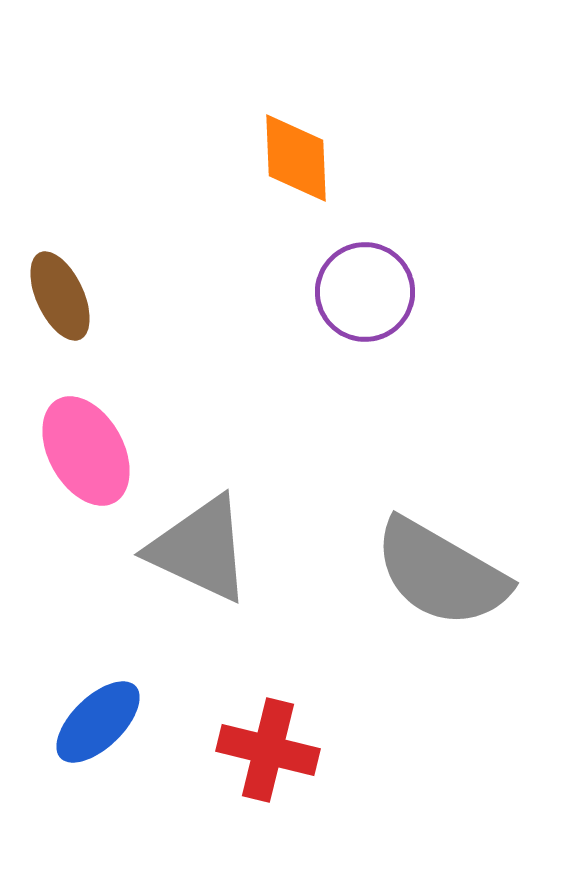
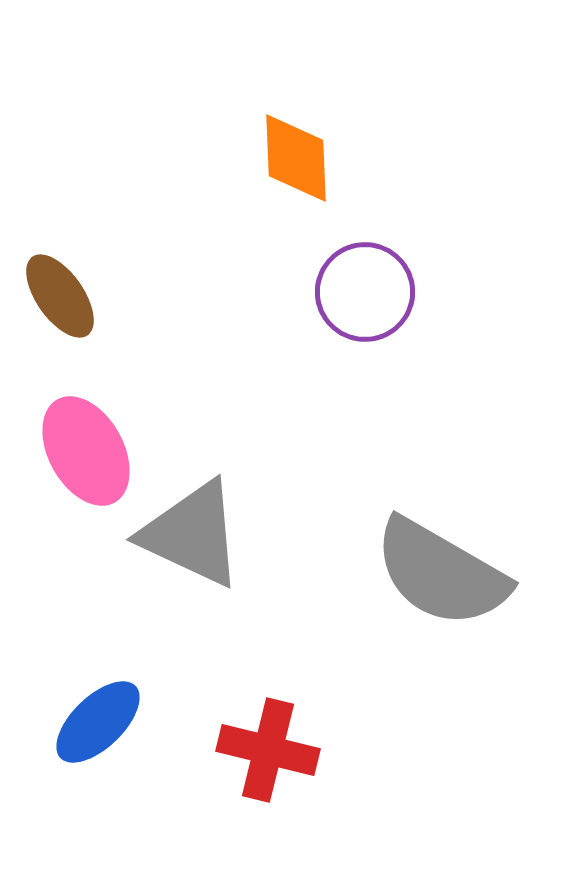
brown ellipse: rotated 10 degrees counterclockwise
gray triangle: moved 8 px left, 15 px up
